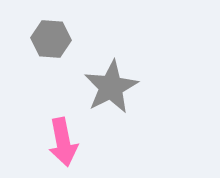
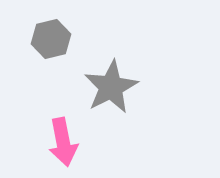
gray hexagon: rotated 18 degrees counterclockwise
